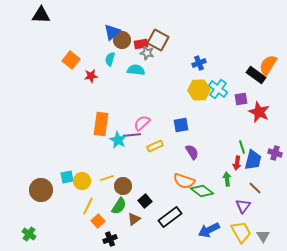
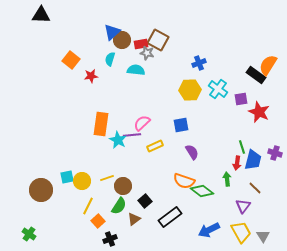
yellow hexagon at (199, 90): moved 9 px left
